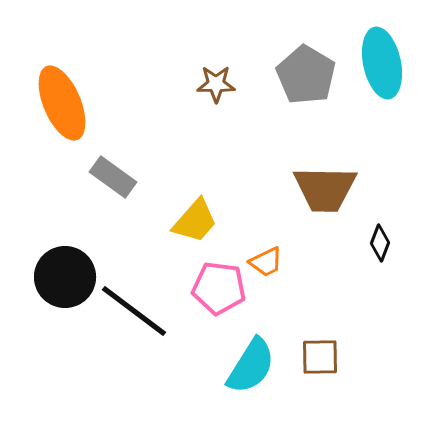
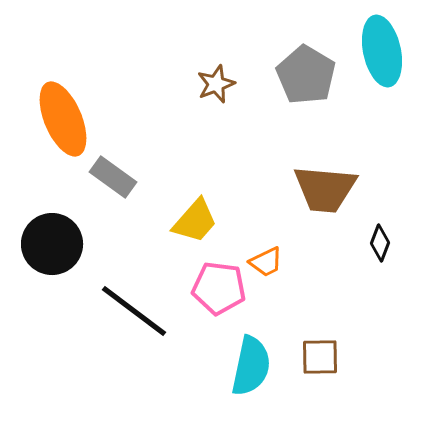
cyan ellipse: moved 12 px up
brown star: rotated 21 degrees counterclockwise
orange ellipse: moved 1 px right, 16 px down
brown trapezoid: rotated 4 degrees clockwise
black circle: moved 13 px left, 33 px up
cyan semicircle: rotated 20 degrees counterclockwise
